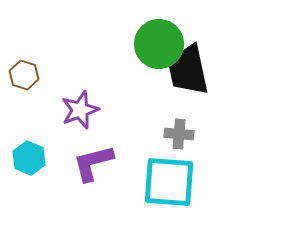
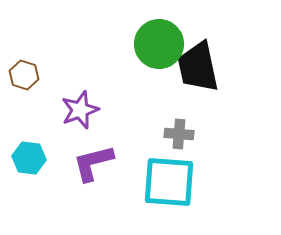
black trapezoid: moved 10 px right, 3 px up
cyan hexagon: rotated 16 degrees counterclockwise
